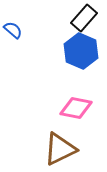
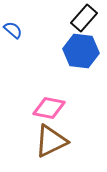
blue hexagon: rotated 16 degrees counterclockwise
pink diamond: moved 27 px left
brown triangle: moved 9 px left, 8 px up
